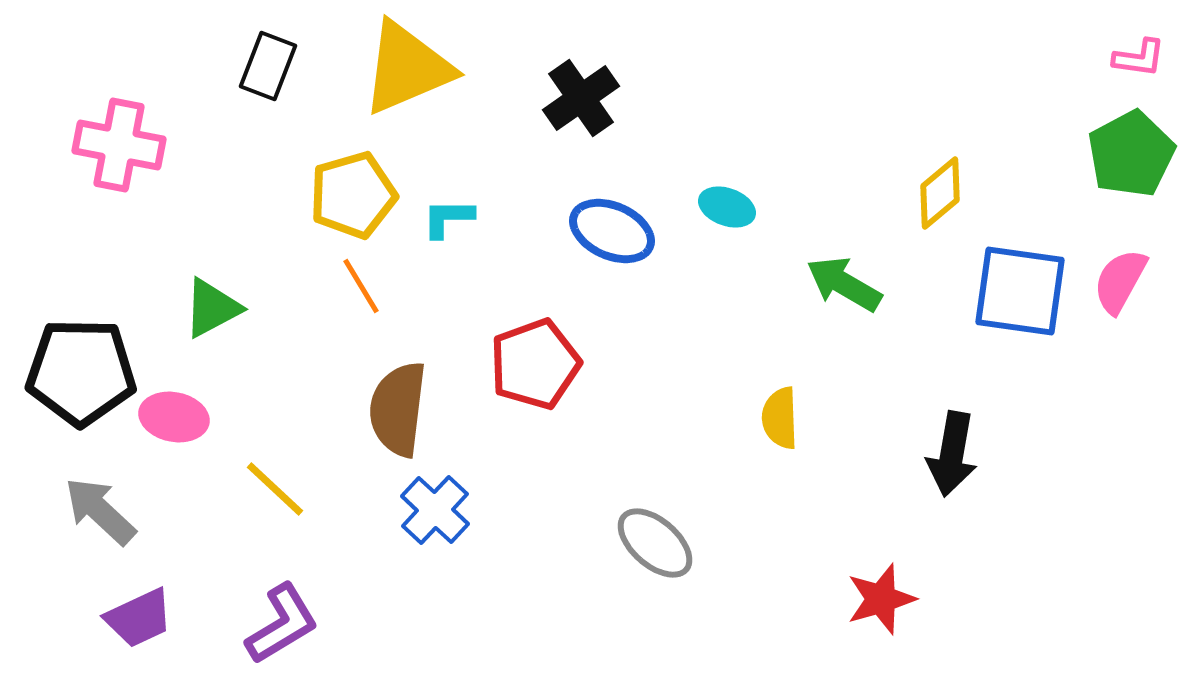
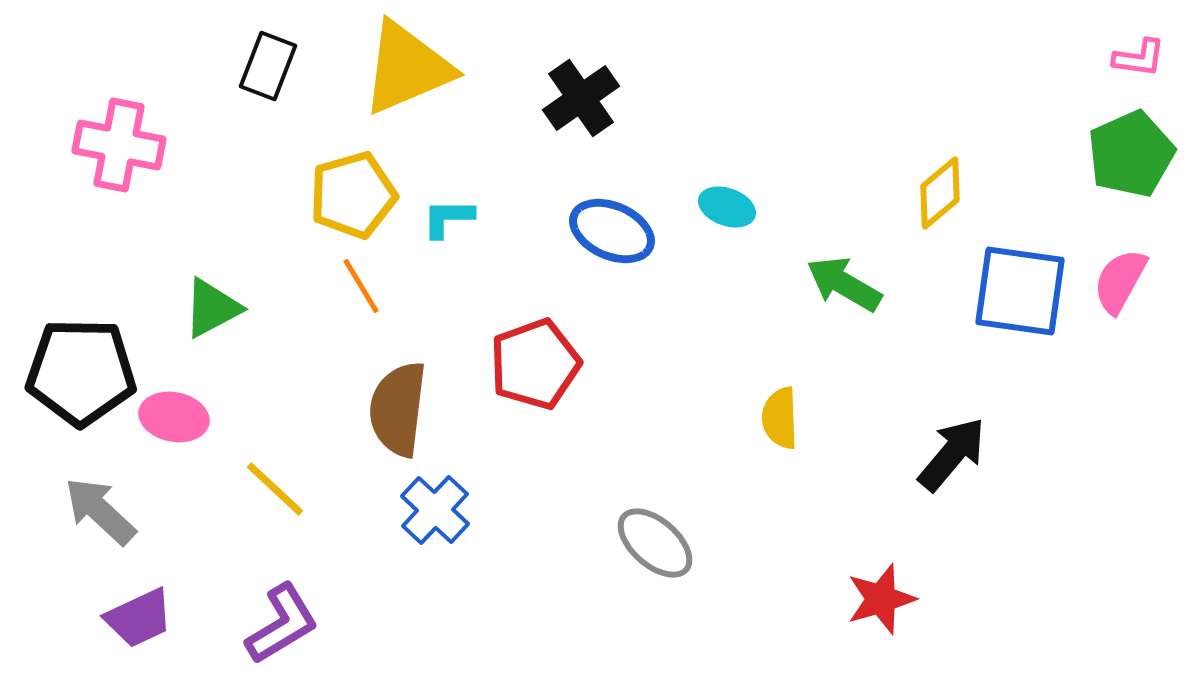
green pentagon: rotated 4 degrees clockwise
black arrow: rotated 150 degrees counterclockwise
